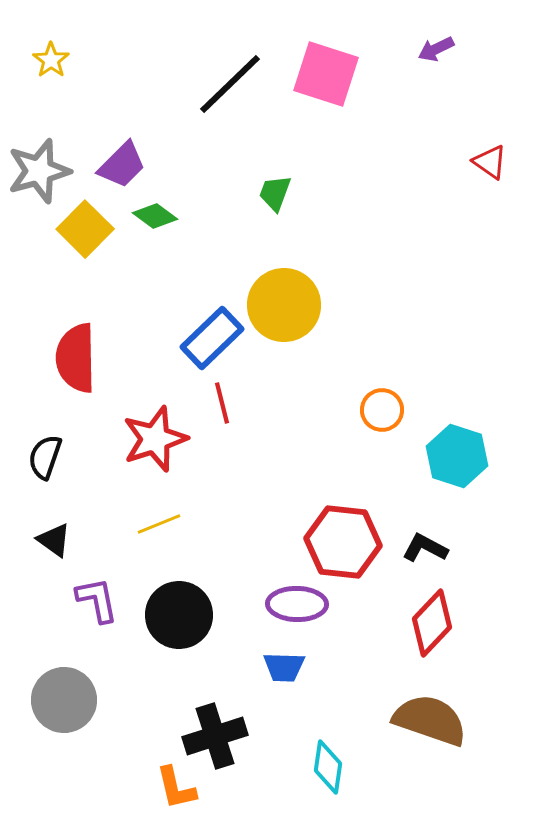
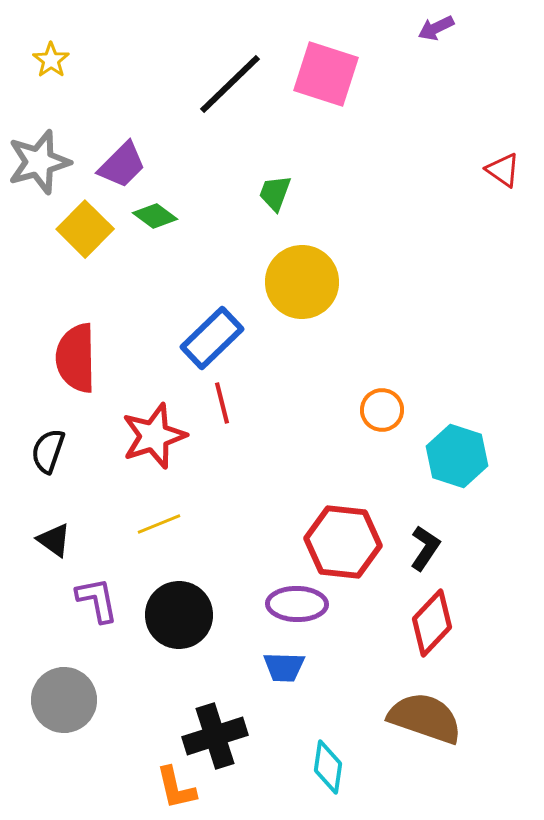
purple arrow: moved 21 px up
red triangle: moved 13 px right, 8 px down
gray star: moved 9 px up
yellow circle: moved 18 px right, 23 px up
red star: moved 1 px left, 3 px up
black semicircle: moved 3 px right, 6 px up
black L-shape: rotated 96 degrees clockwise
brown semicircle: moved 5 px left, 2 px up
